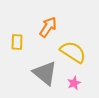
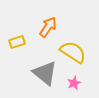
yellow rectangle: rotated 70 degrees clockwise
